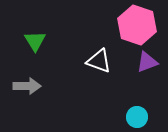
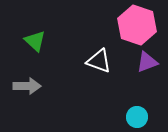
green triangle: rotated 15 degrees counterclockwise
